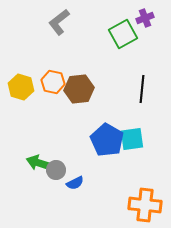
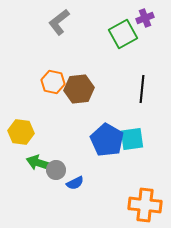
yellow hexagon: moved 45 px down; rotated 10 degrees counterclockwise
